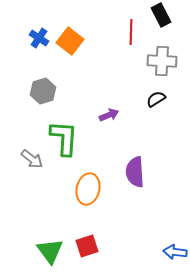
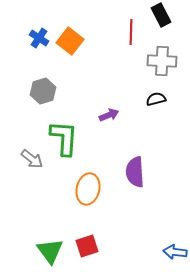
black semicircle: rotated 18 degrees clockwise
